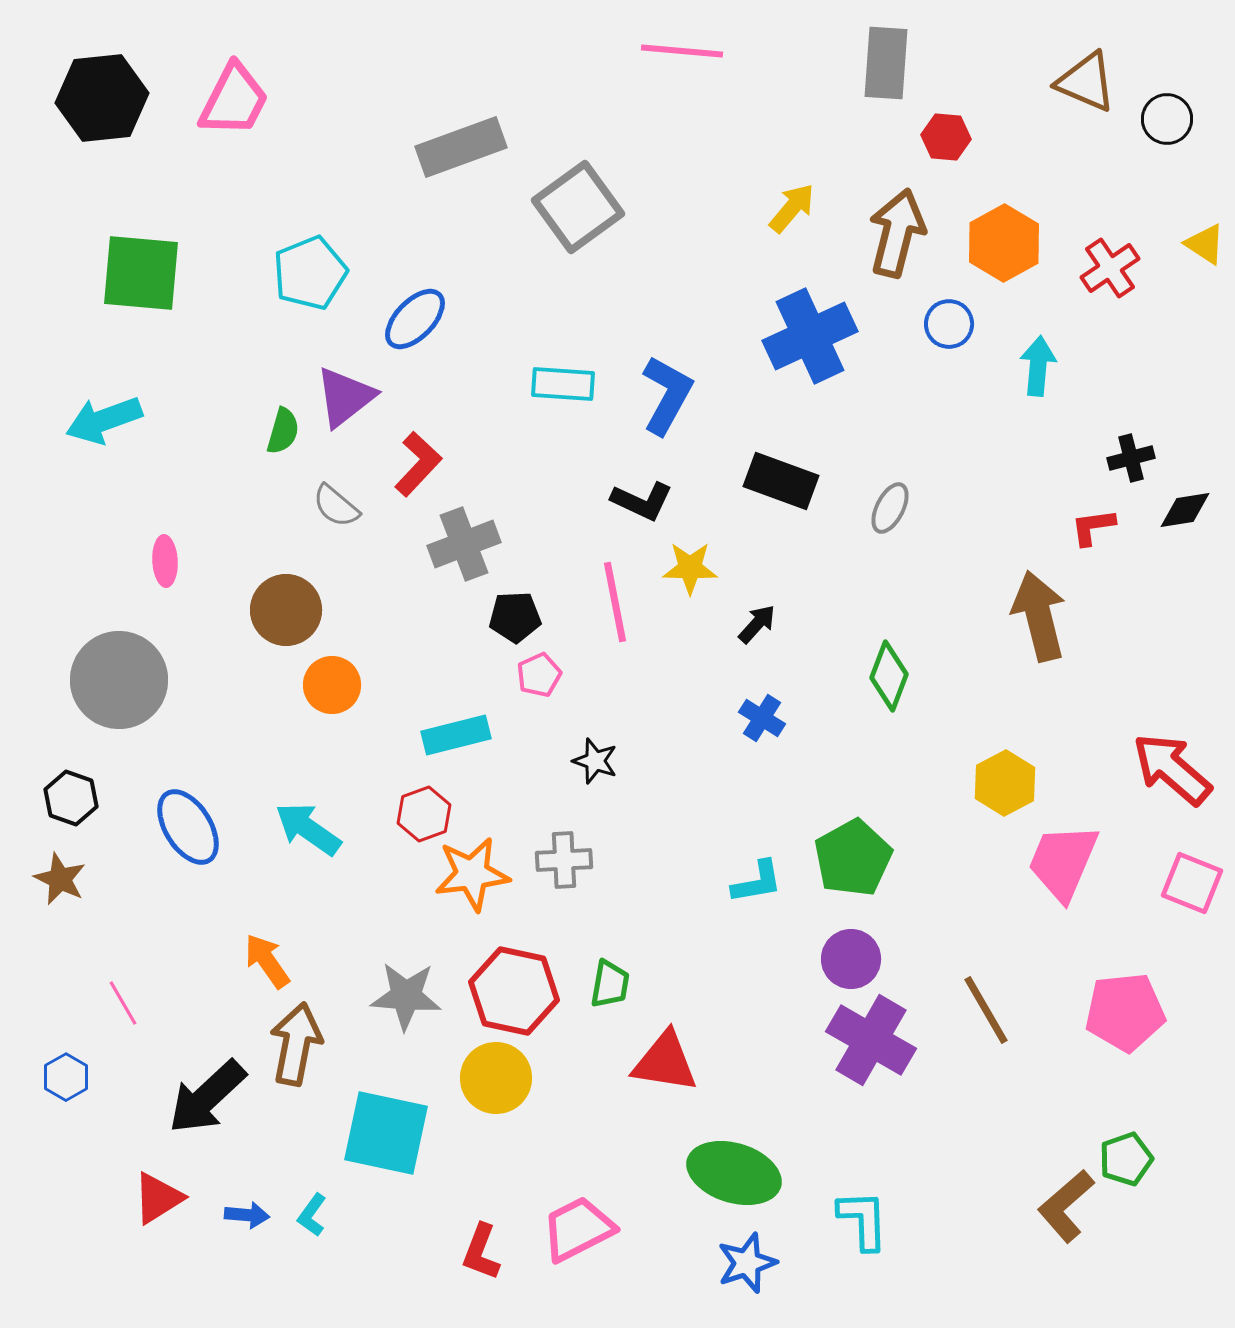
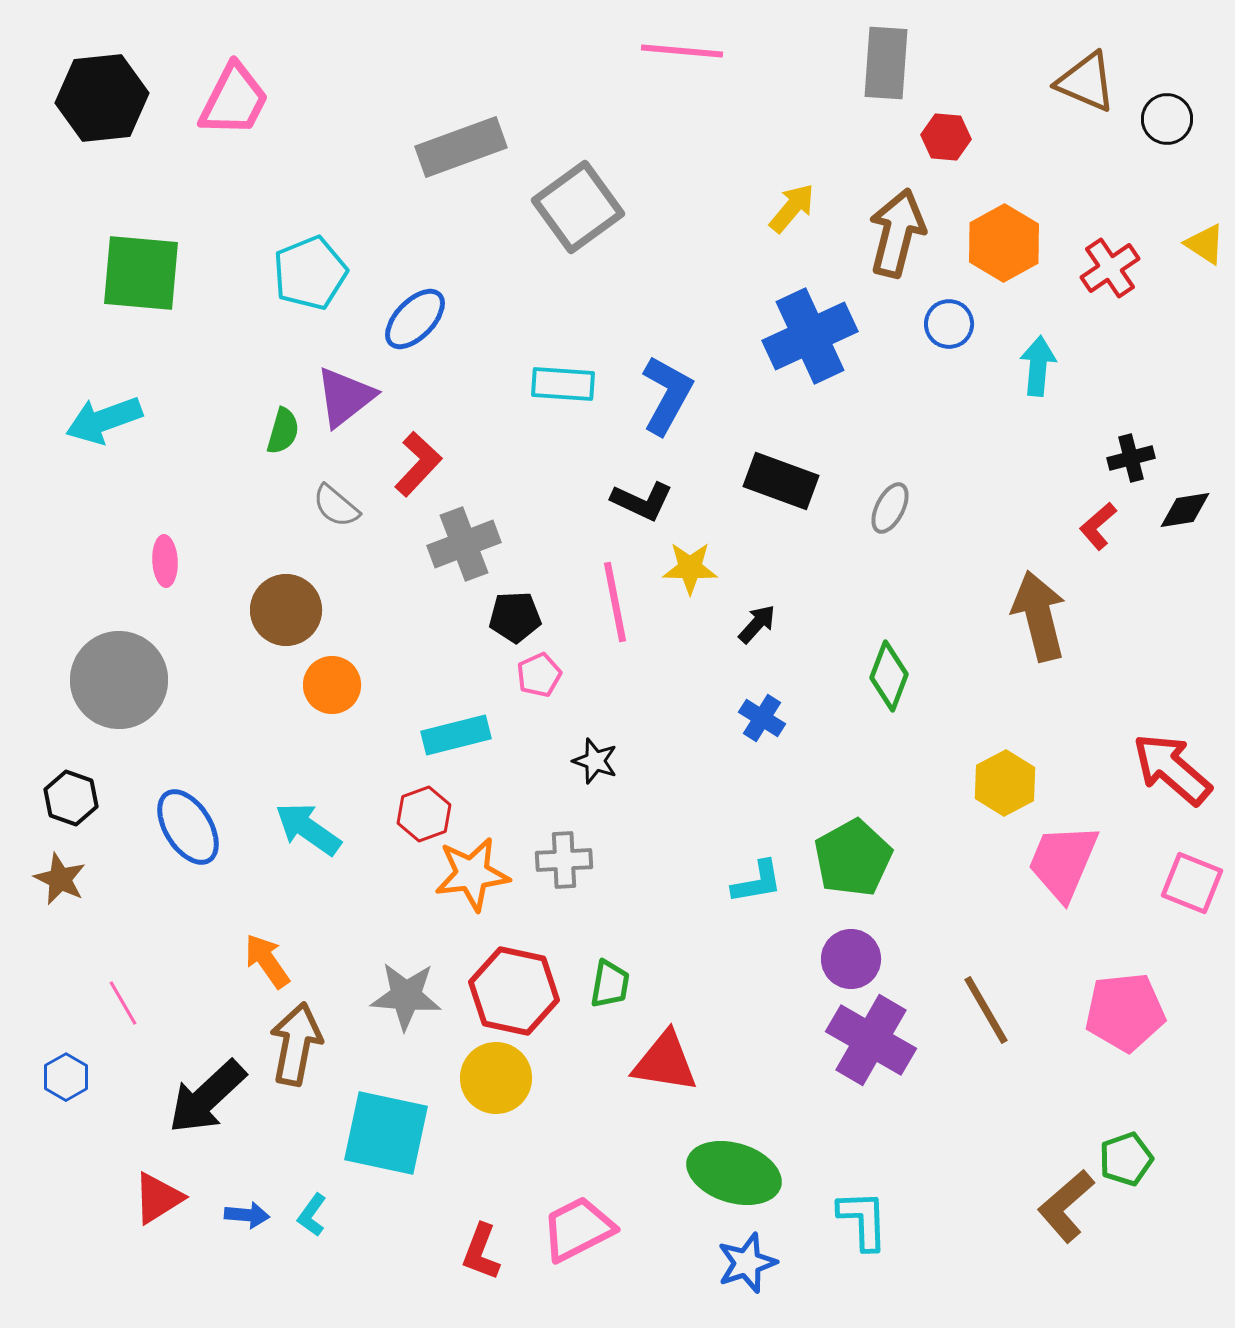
red L-shape at (1093, 527): moved 5 px right, 1 px up; rotated 33 degrees counterclockwise
